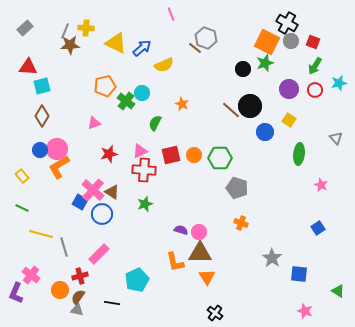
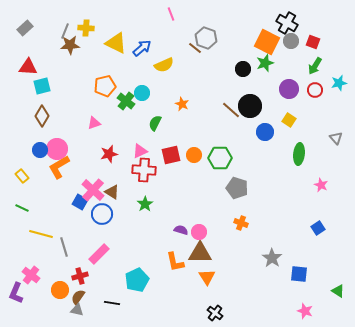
green star at (145, 204): rotated 14 degrees counterclockwise
